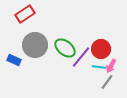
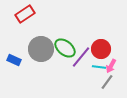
gray circle: moved 6 px right, 4 px down
